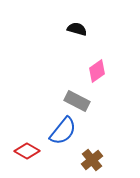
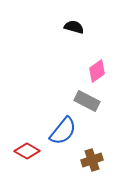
black semicircle: moved 3 px left, 2 px up
gray rectangle: moved 10 px right
brown cross: rotated 20 degrees clockwise
